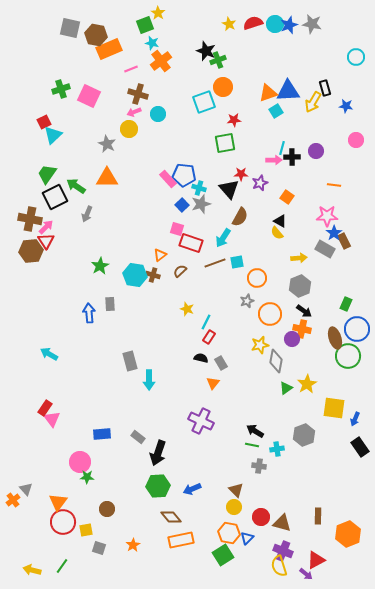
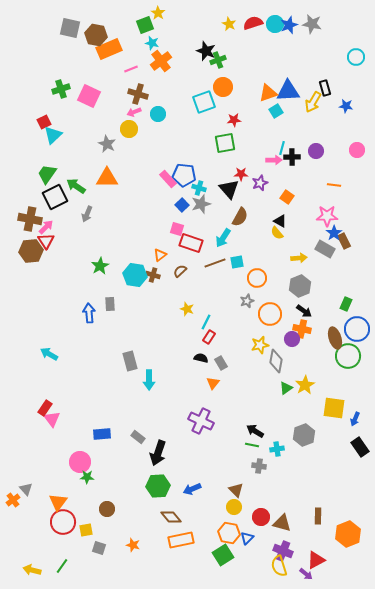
pink circle at (356, 140): moved 1 px right, 10 px down
yellow star at (307, 384): moved 2 px left, 1 px down
orange star at (133, 545): rotated 24 degrees counterclockwise
